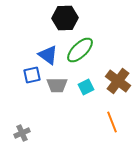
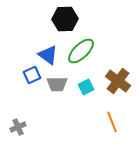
black hexagon: moved 1 px down
green ellipse: moved 1 px right, 1 px down
blue square: rotated 12 degrees counterclockwise
gray trapezoid: moved 1 px up
gray cross: moved 4 px left, 6 px up
